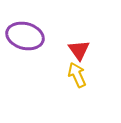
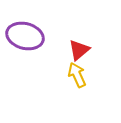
red triangle: rotated 25 degrees clockwise
